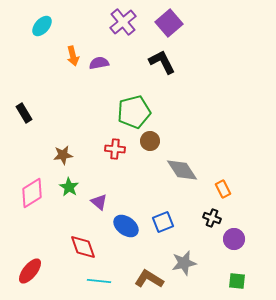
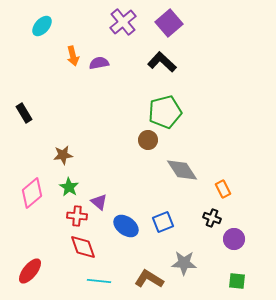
black L-shape: rotated 20 degrees counterclockwise
green pentagon: moved 31 px right
brown circle: moved 2 px left, 1 px up
red cross: moved 38 px left, 67 px down
pink diamond: rotated 8 degrees counterclockwise
gray star: rotated 15 degrees clockwise
